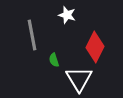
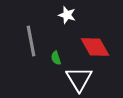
gray line: moved 1 px left, 6 px down
red diamond: rotated 56 degrees counterclockwise
green semicircle: moved 2 px right, 2 px up
